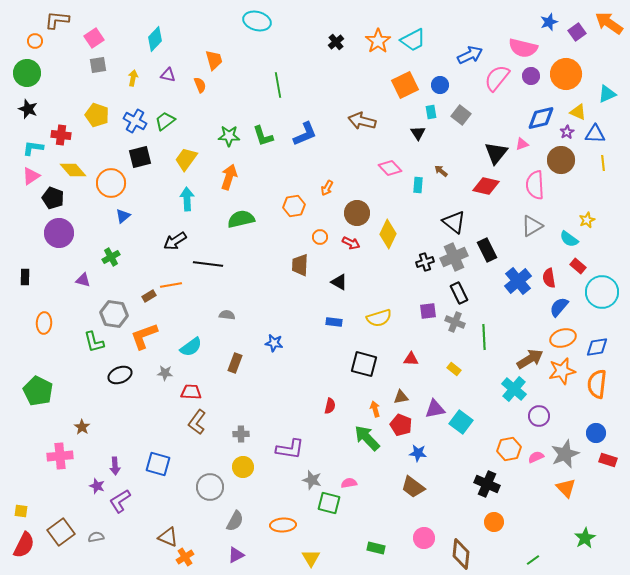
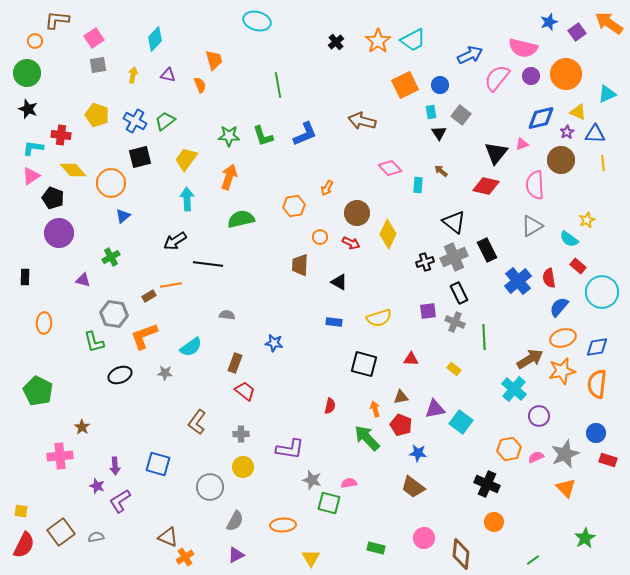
yellow arrow at (133, 78): moved 3 px up
black triangle at (418, 133): moved 21 px right
red trapezoid at (191, 392): moved 54 px right, 1 px up; rotated 35 degrees clockwise
